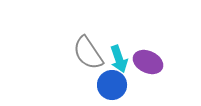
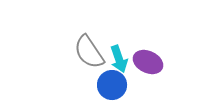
gray semicircle: moved 1 px right, 1 px up
